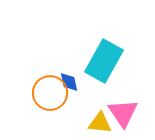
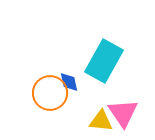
yellow triangle: moved 1 px right, 2 px up
